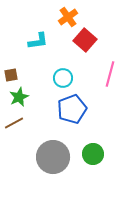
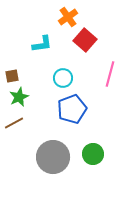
cyan L-shape: moved 4 px right, 3 px down
brown square: moved 1 px right, 1 px down
